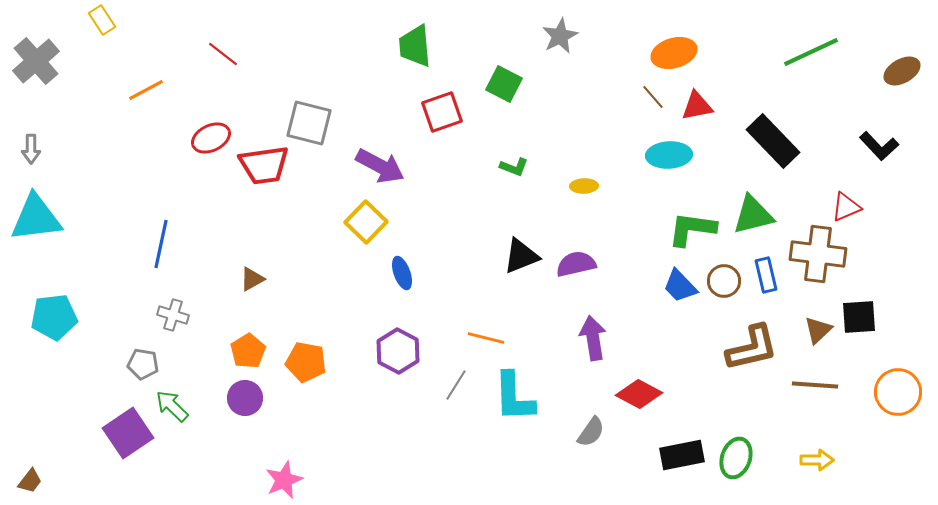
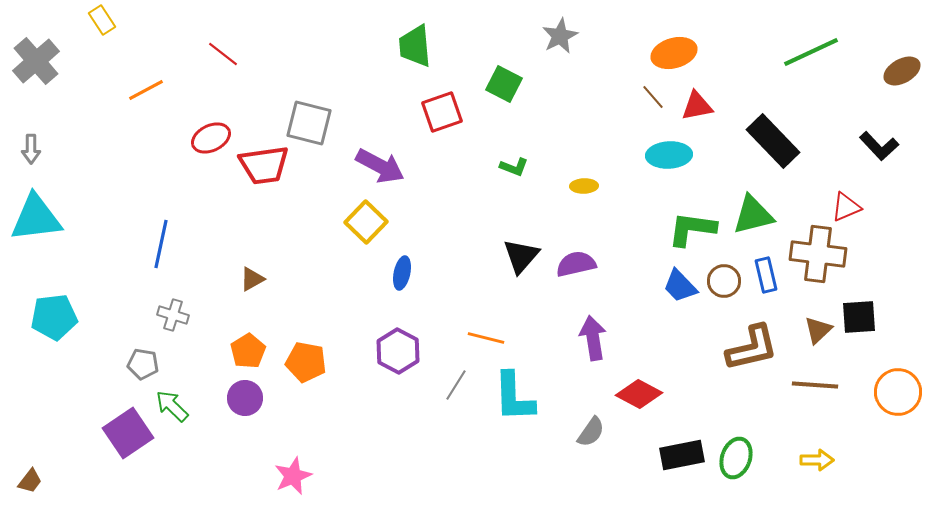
black triangle at (521, 256): rotated 27 degrees counterclockwise
blue ellipse at (402, 273): rotated 32 degrees clockwise
pink star at (284, 480): moved 9 px right, 4 px up
